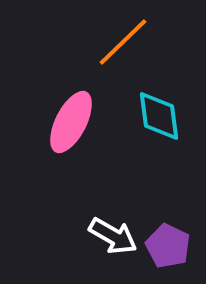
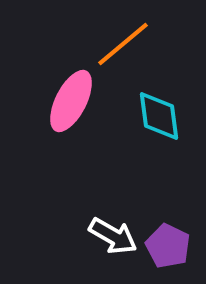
orange line: moved 2 px down; rotated 4 degrees clockwise
pink ellipse: moved 21 px up
